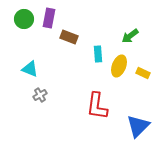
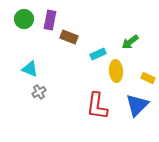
purple rectangle: moved 1 px right, 2 px down
green arrow: moved 6 px down
cyan rectangle: rotated 70 degrees clockwise
yellow ellipse: moved 3 px left, 5 px down; rotated 25 degrees counterclockwise
yellow rectangle: moved 5 px right, 5 px down
gray cross: moved 1 px left, 3 px up
blue triangle: moved 1 px left, 21 px up
